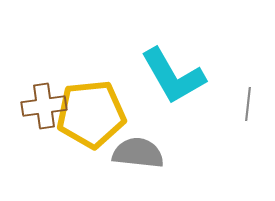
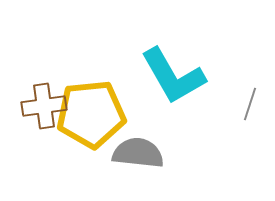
gray line: moved 2 px right; rotated 12 degrees clockwise
